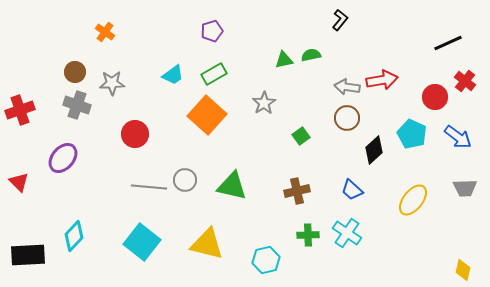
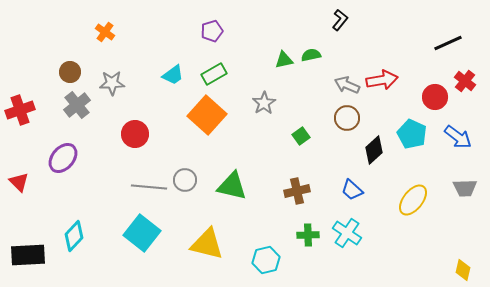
brown circle at (75, 72): moved 5 px left
gray arrow at (347, 87): moved 2 px up; rotated 15 degrees clockwise
gray cross at (77, 105): rotated 32 degrees clockwise
cyan square at (142, 242): moved 9 px up
